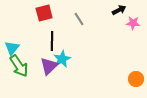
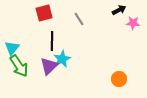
orange circle: moved 17 px left
